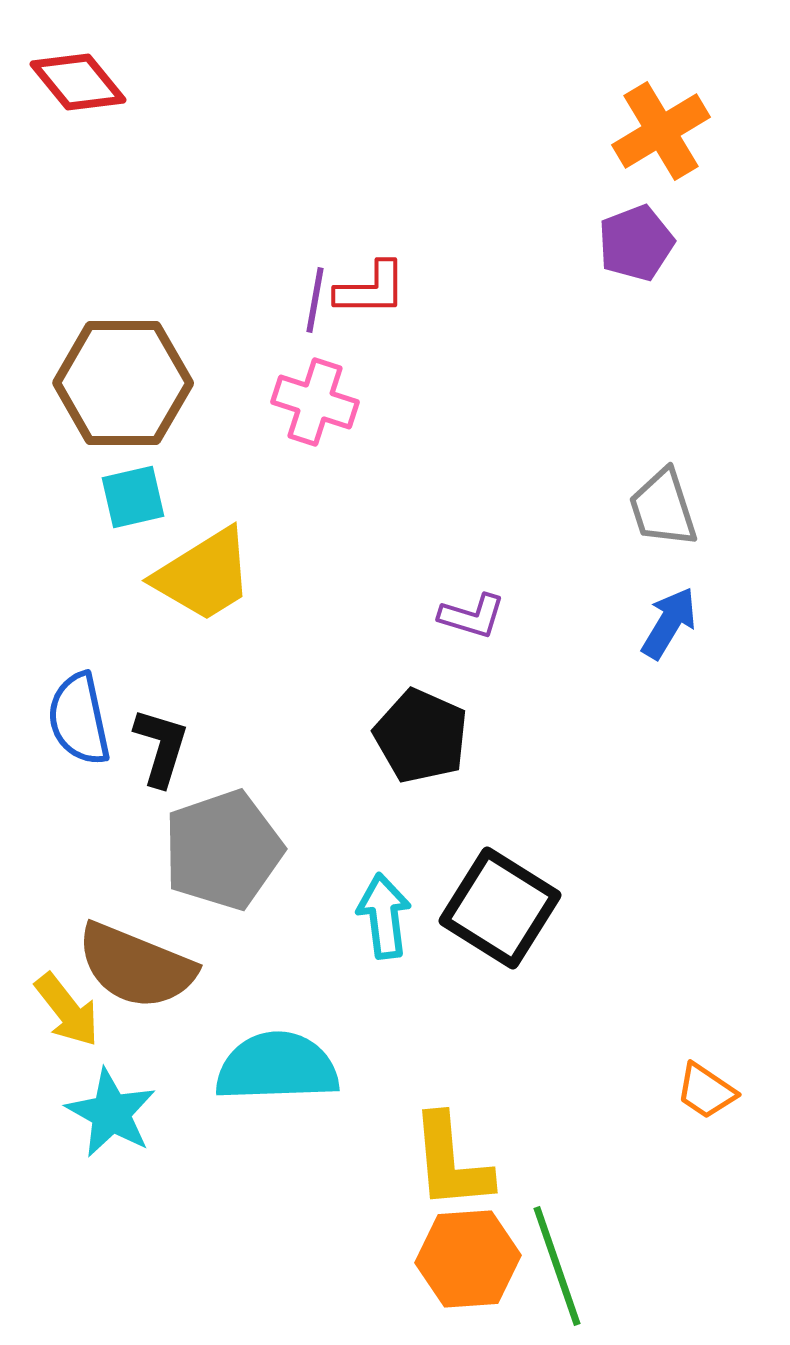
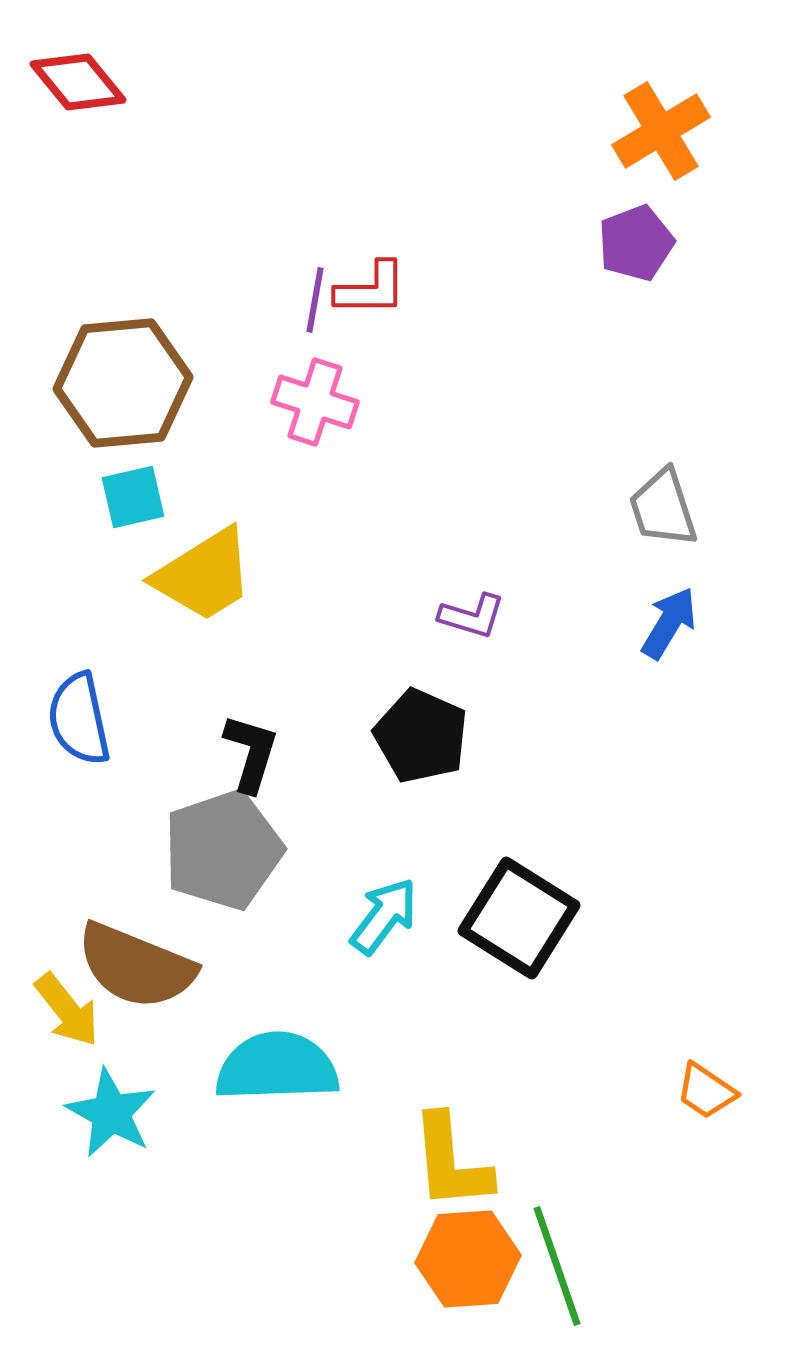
brown hexagon: rotated 5 degrees counterclockwise
black L-shape: moved 90 px right, 6 px down
black square: moved 19 px right, 10 px down
cyan arrow: rotated 44 degrees clockwise
